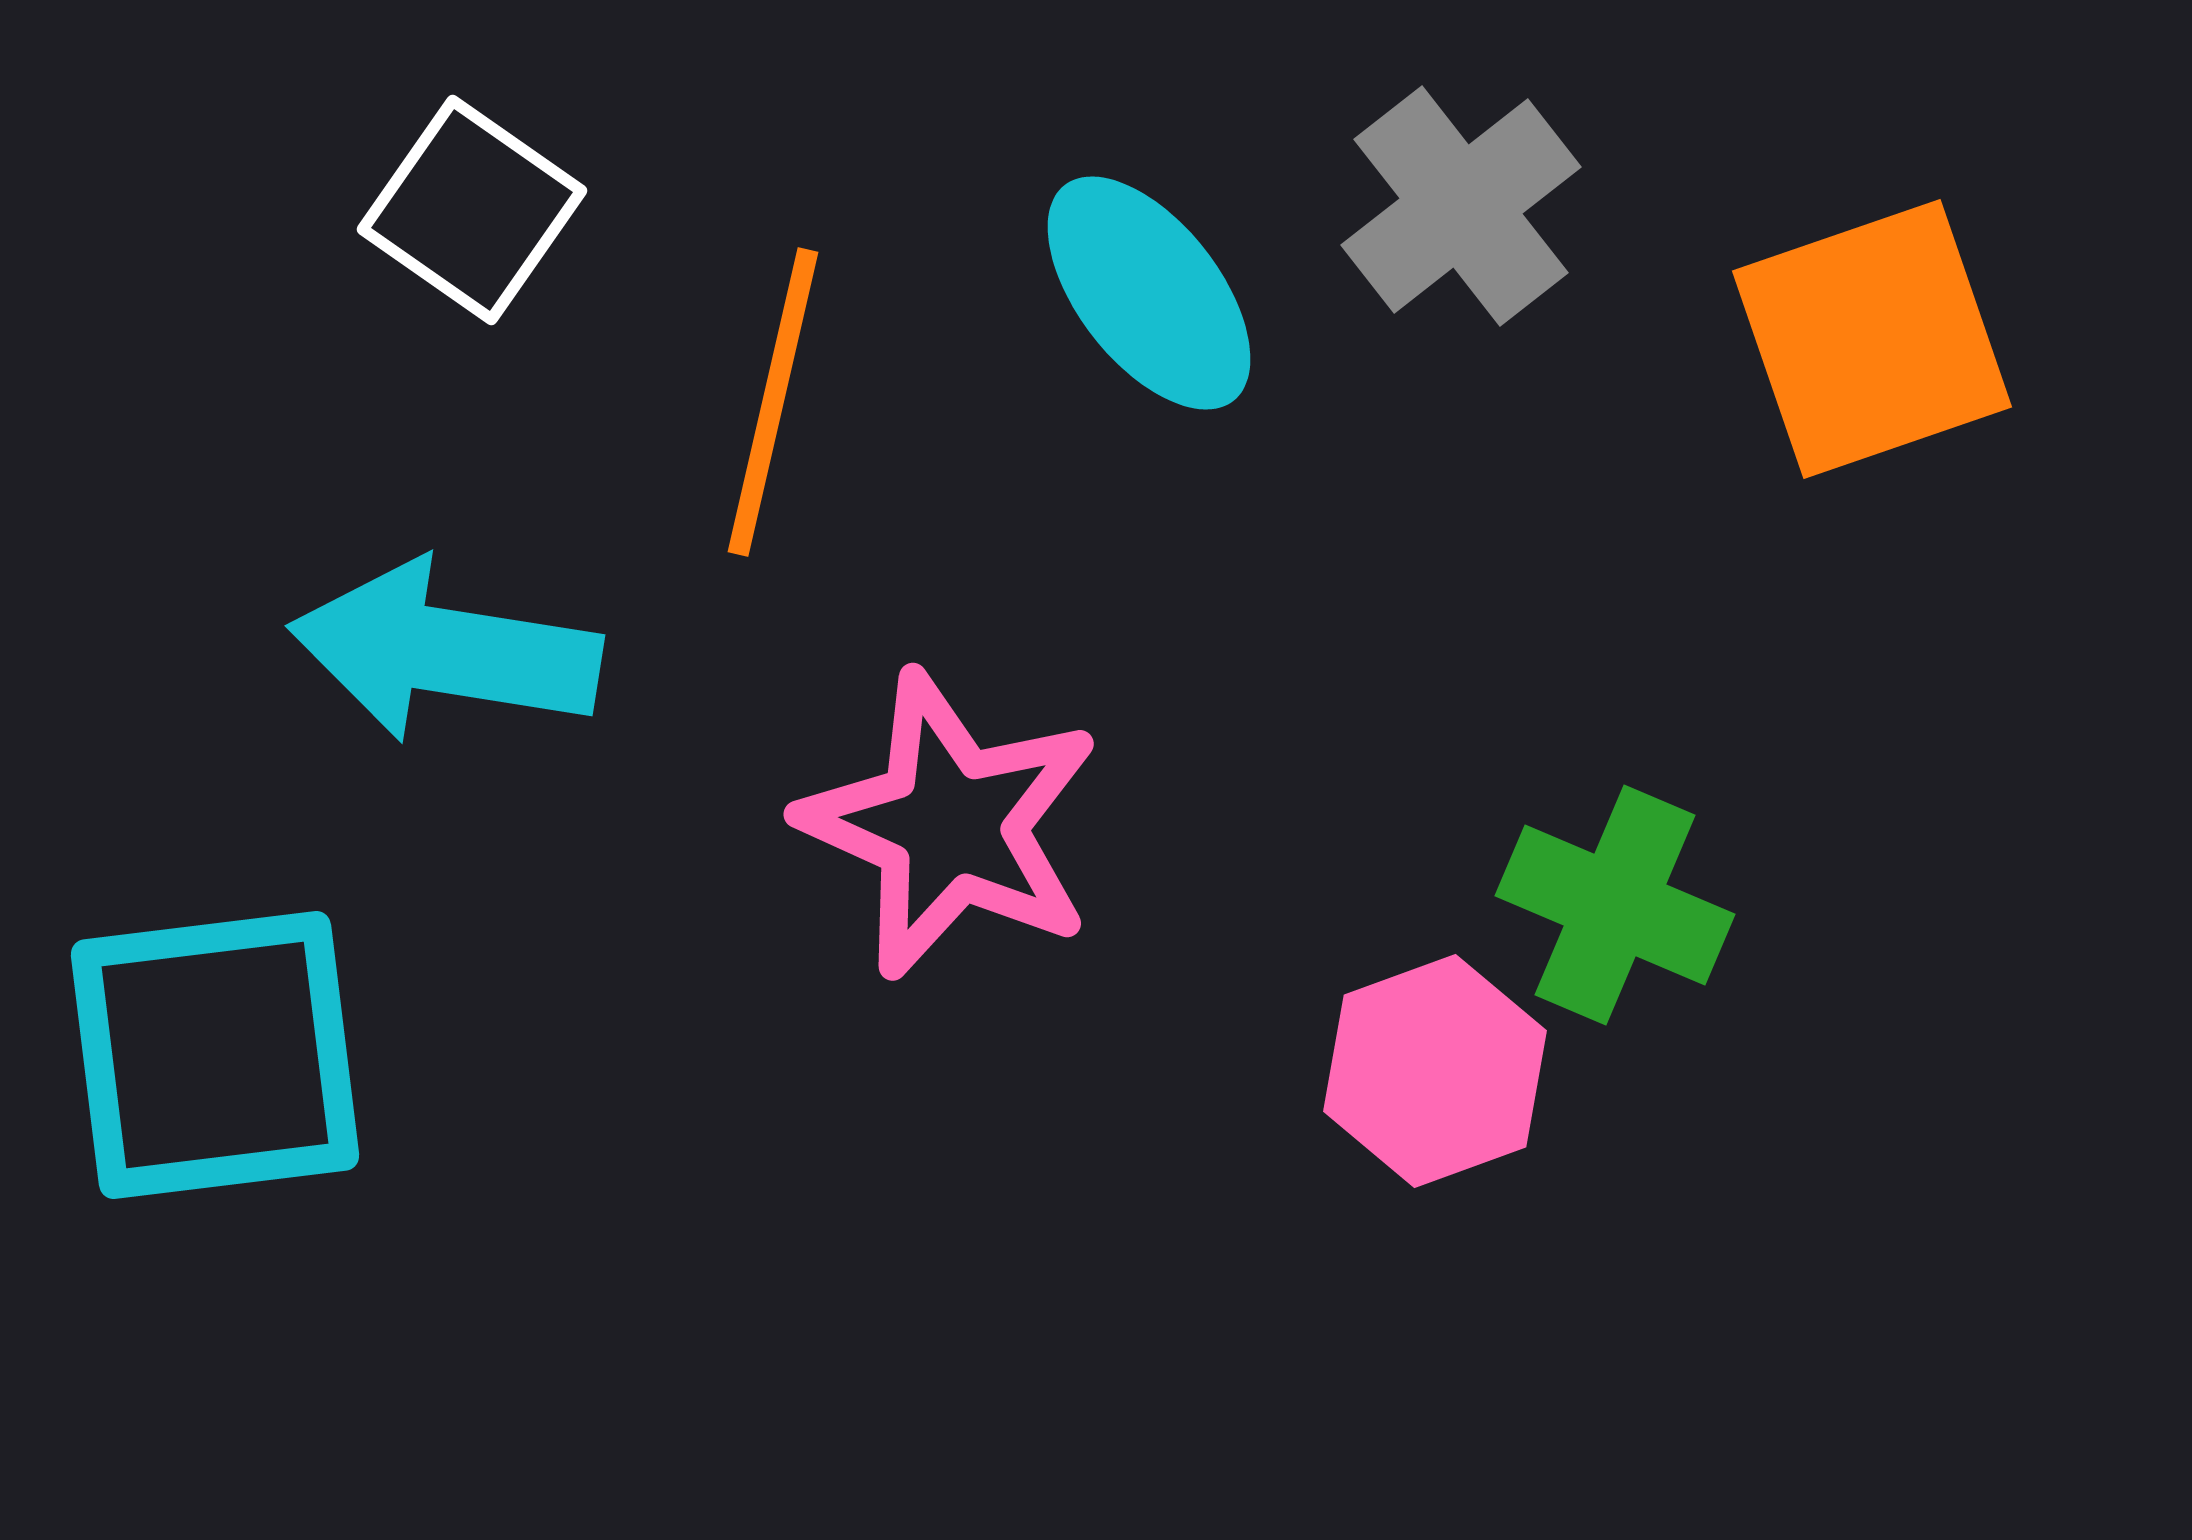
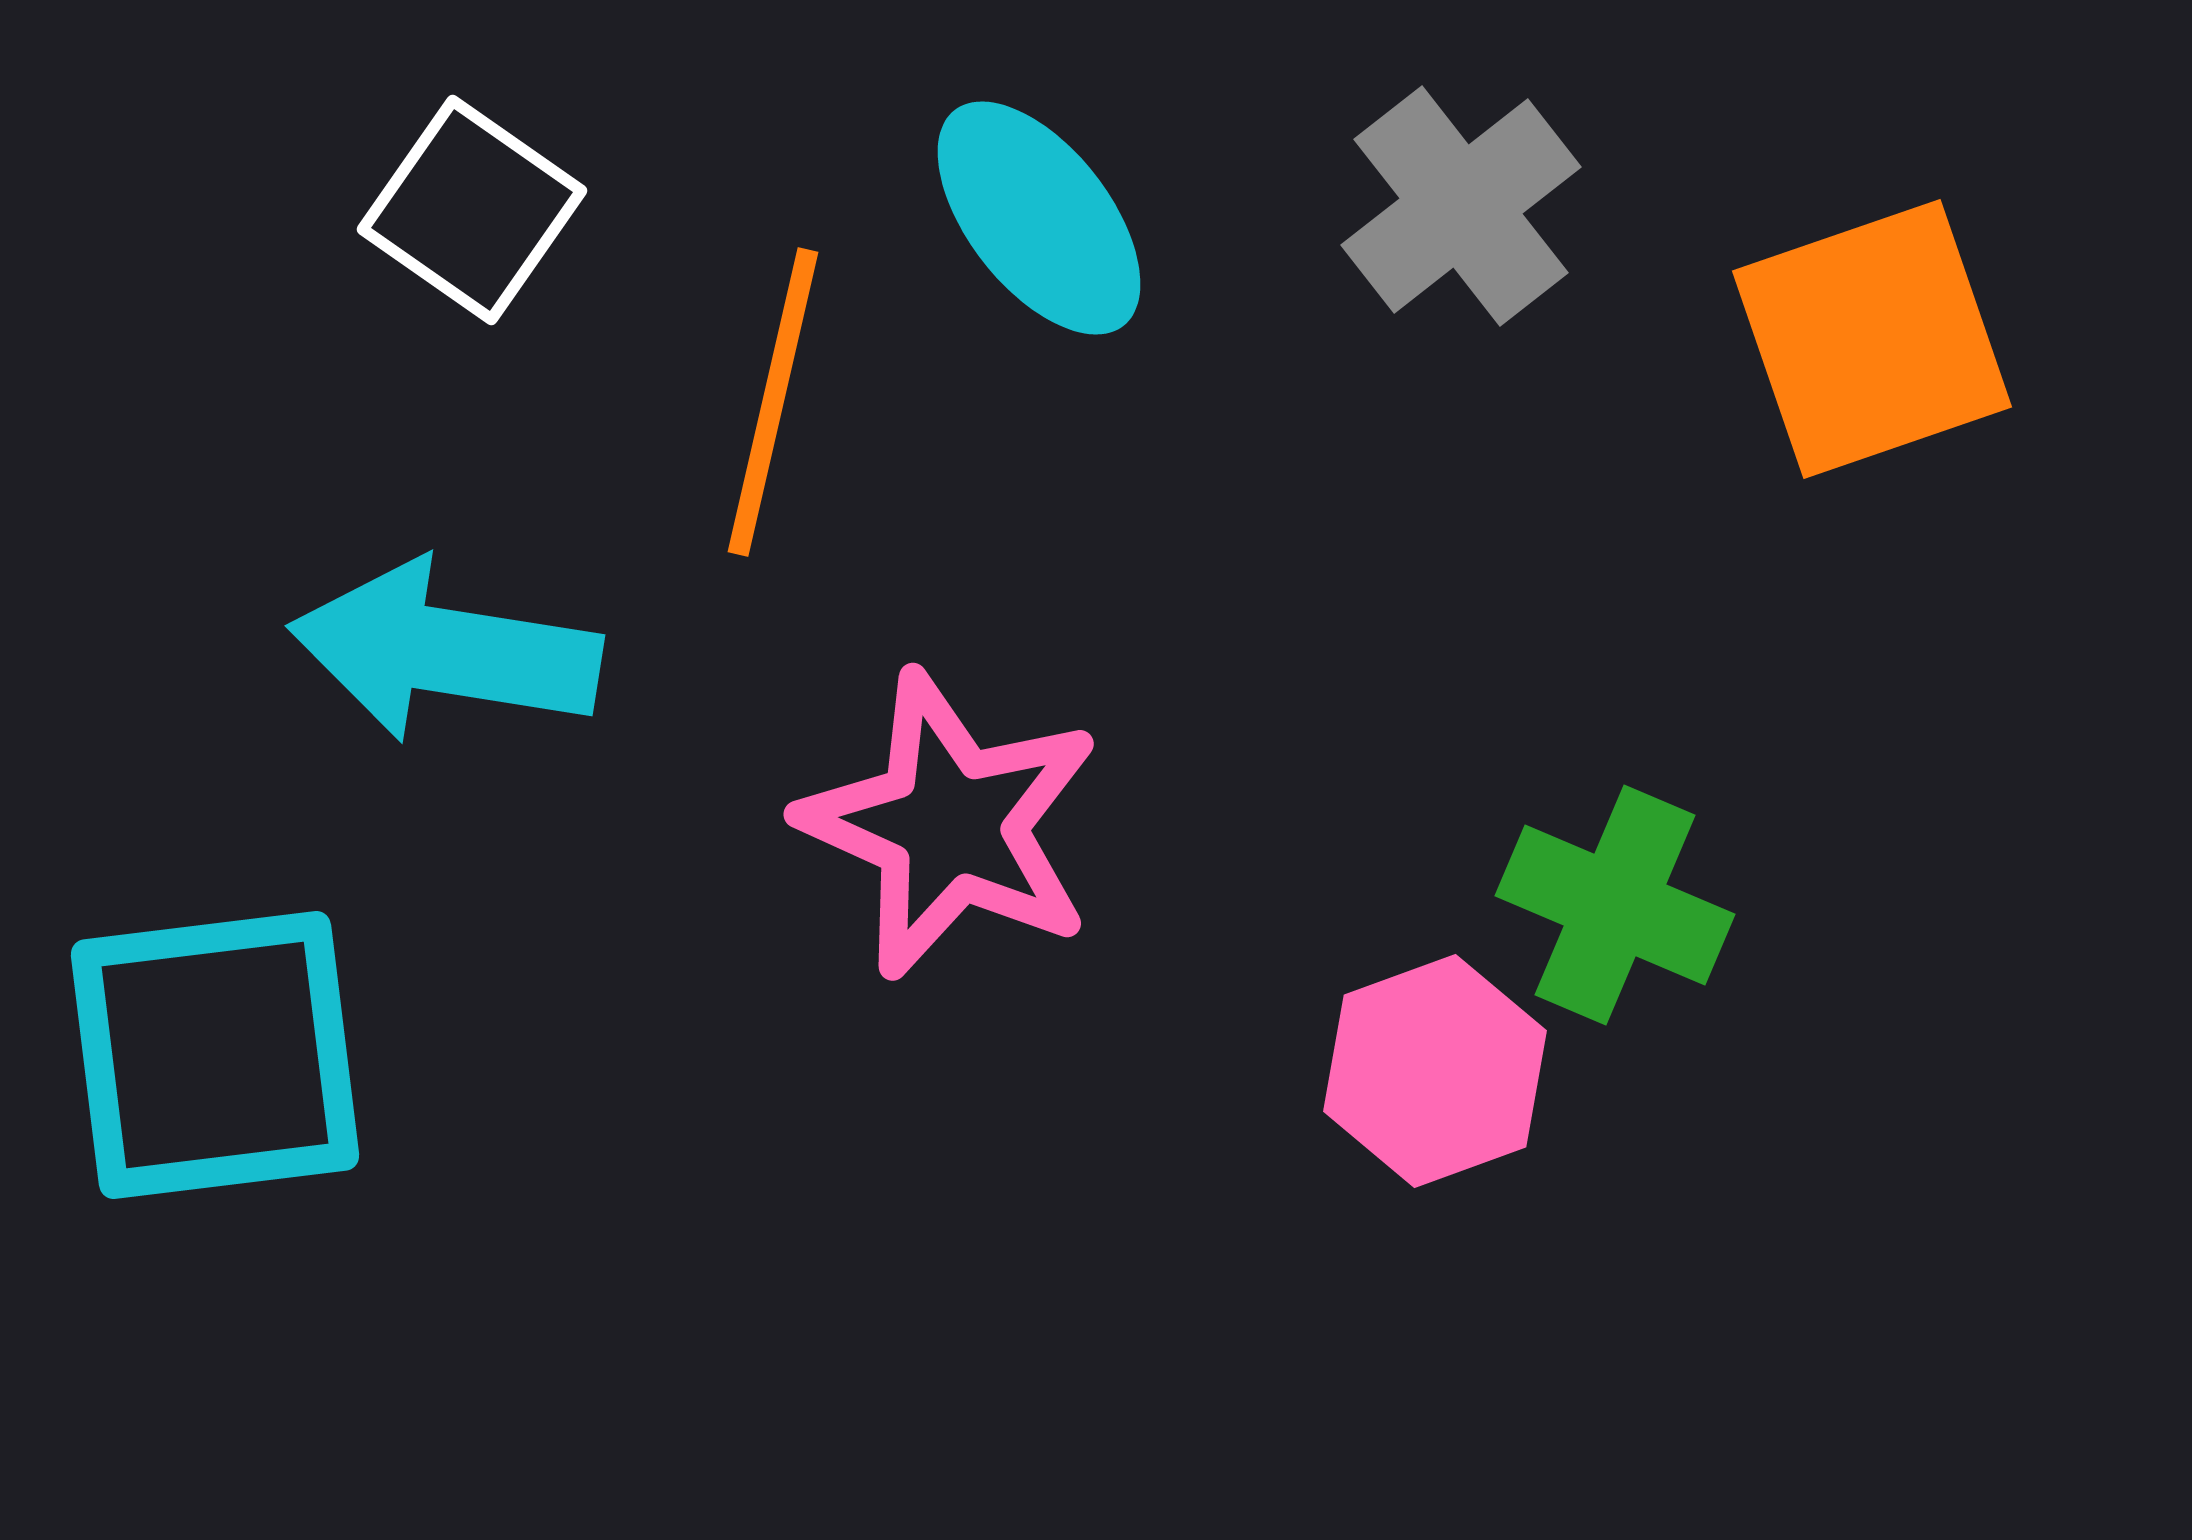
cyan ellipse: moved 110 px left, 75 px up
